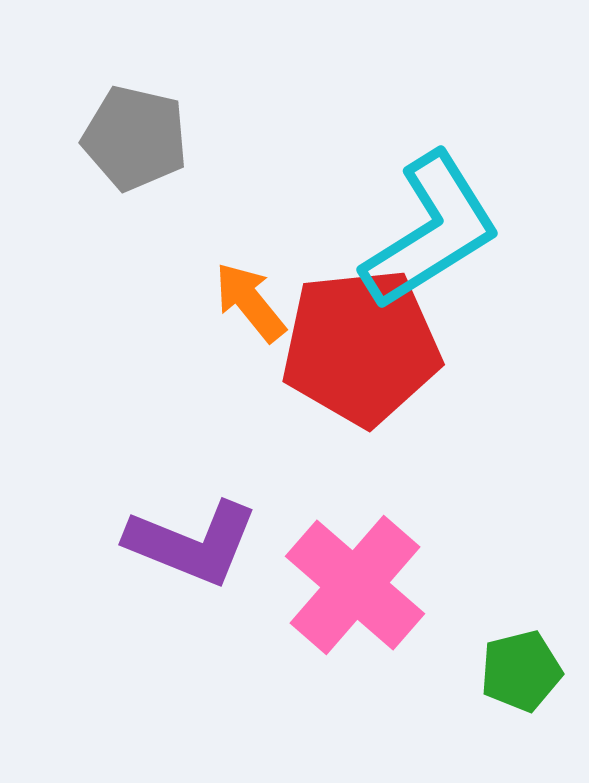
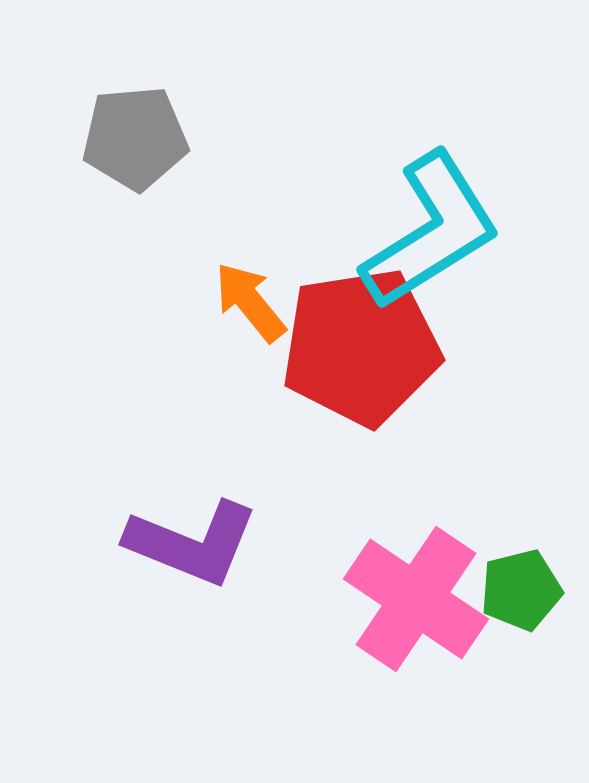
gray pentagon: rotated 18 degrees counterclockwise
red pentagon: rotated 3 degrees counterclockwise
pink cross: moved 61 px right, 14 px down; rotated 7 degrees counterclockwise
green pentagon: moved 81 px up
